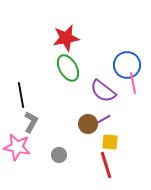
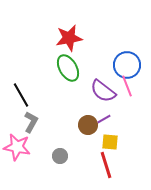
red star: moved 3 px right
pink line: moved 6 px left, 3 px down; rotated 10 degrees counterclockwise
black line: rotated 20 degrees counterclockwise
brown circle: moved 1 px down
gray circle: moved 1 px right, 1 px down
